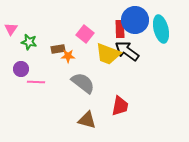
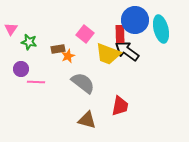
red rectangle: moved 5 px down
orange star: rotated 24 degrees counterclockwise
